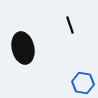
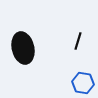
black line: moved 8 px right, 16 px down; rotated 36 degrees clockwise
